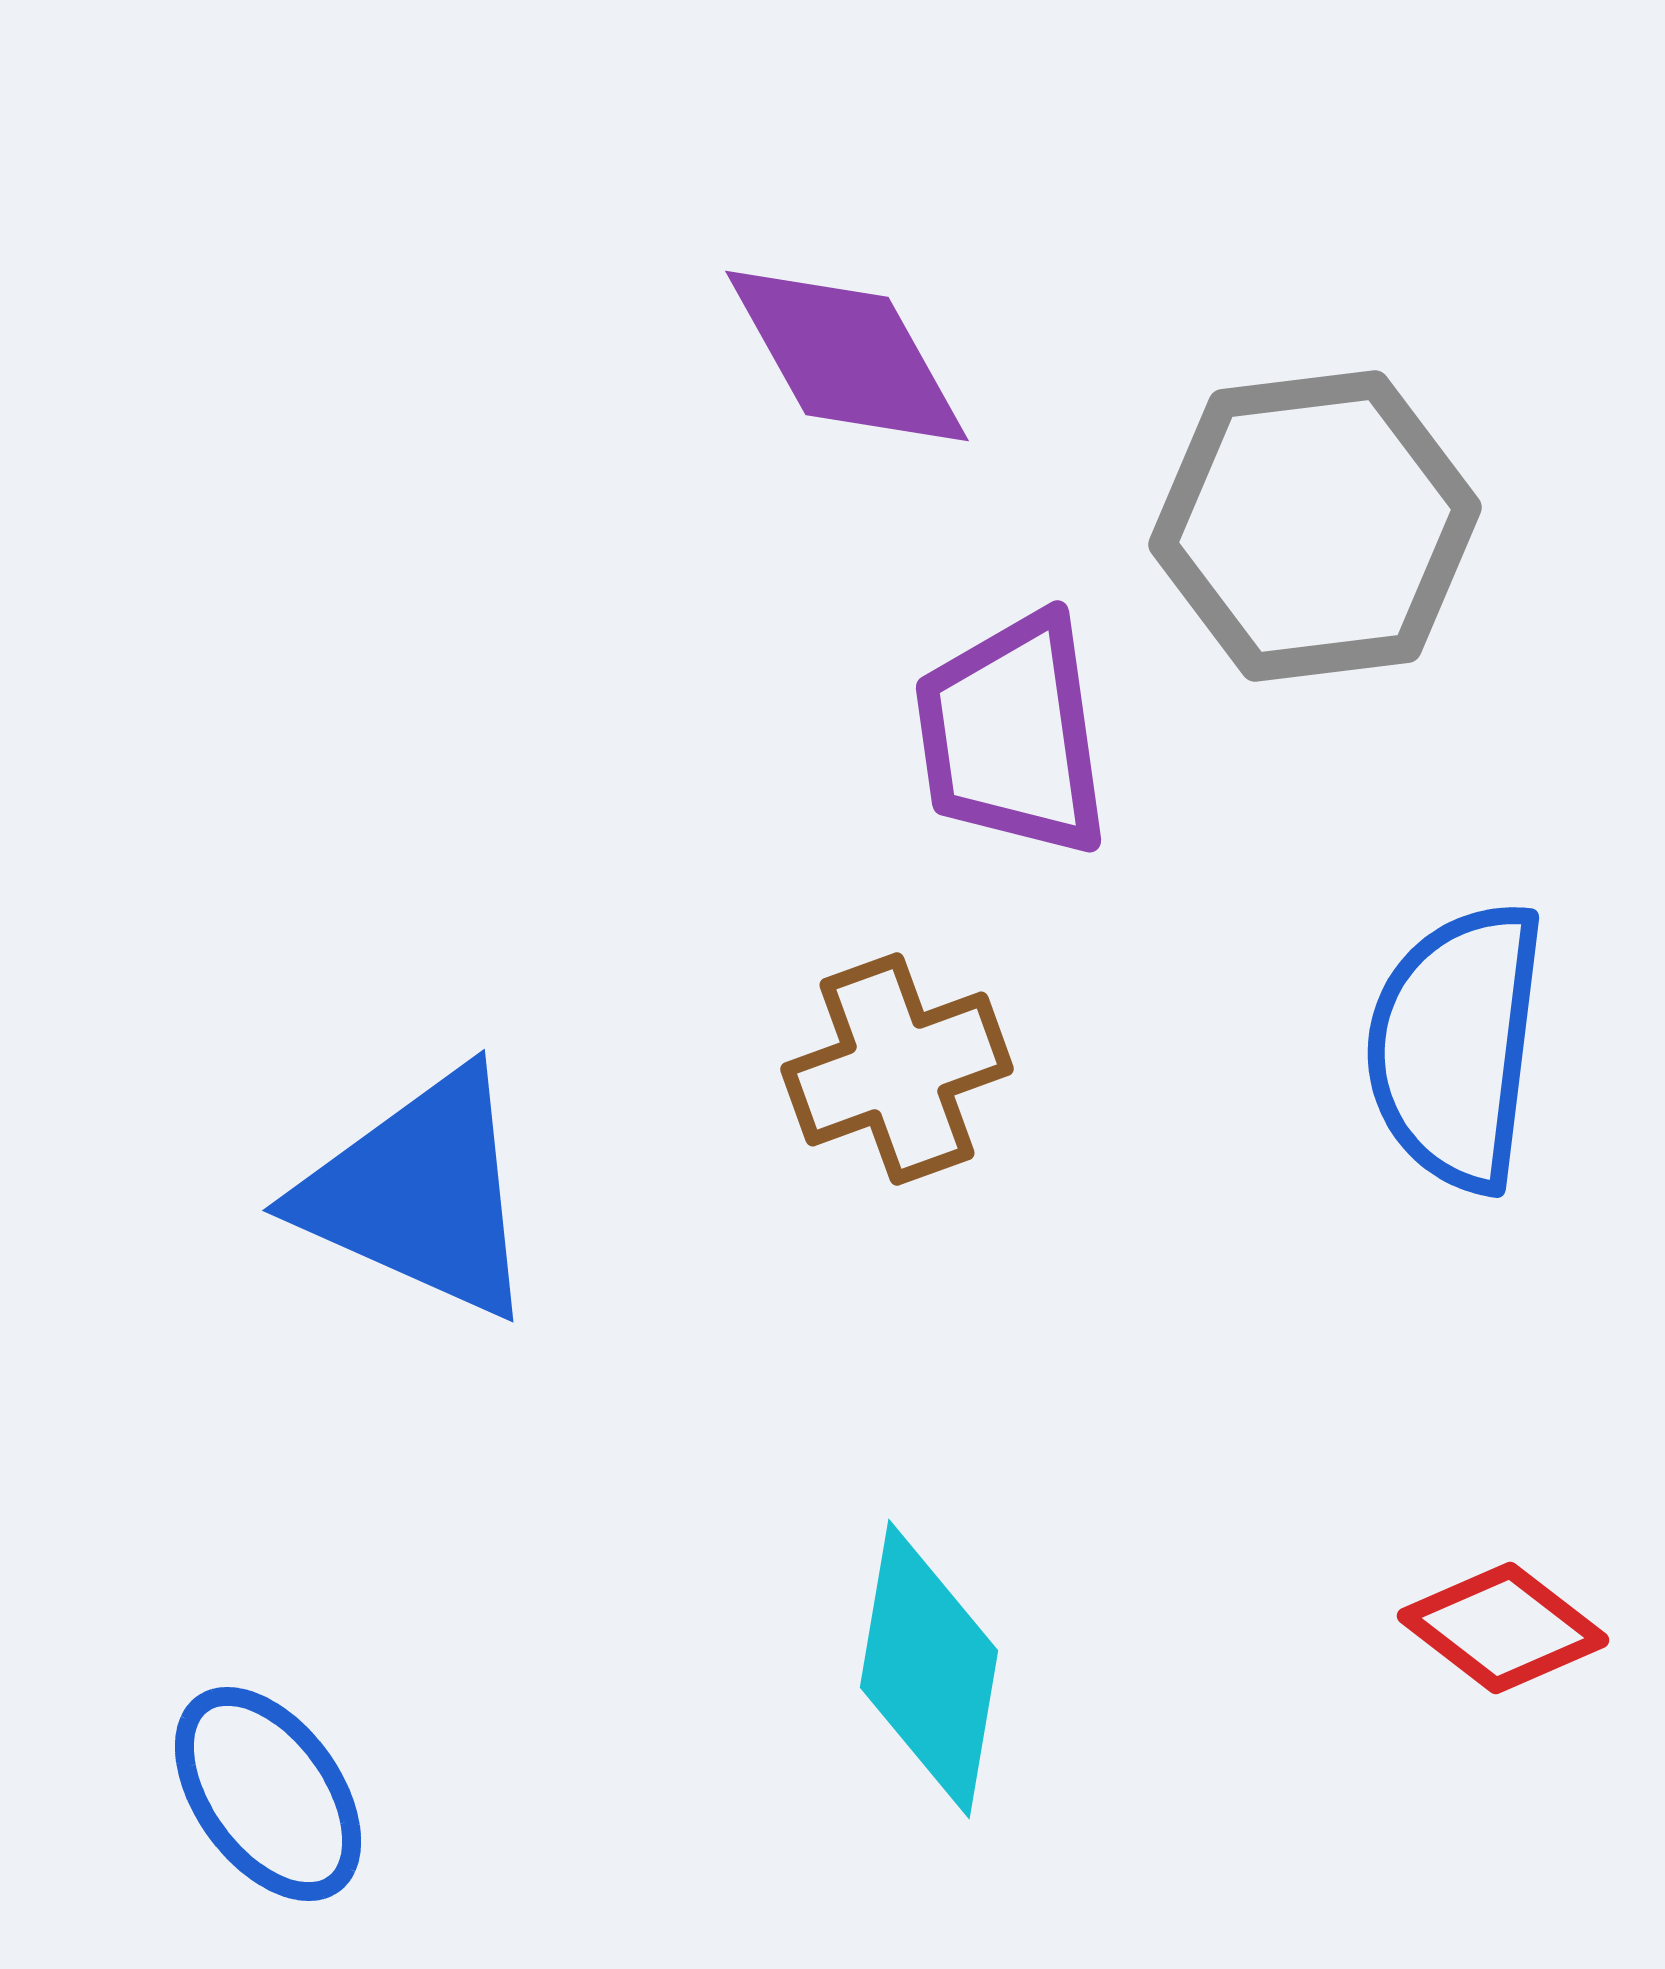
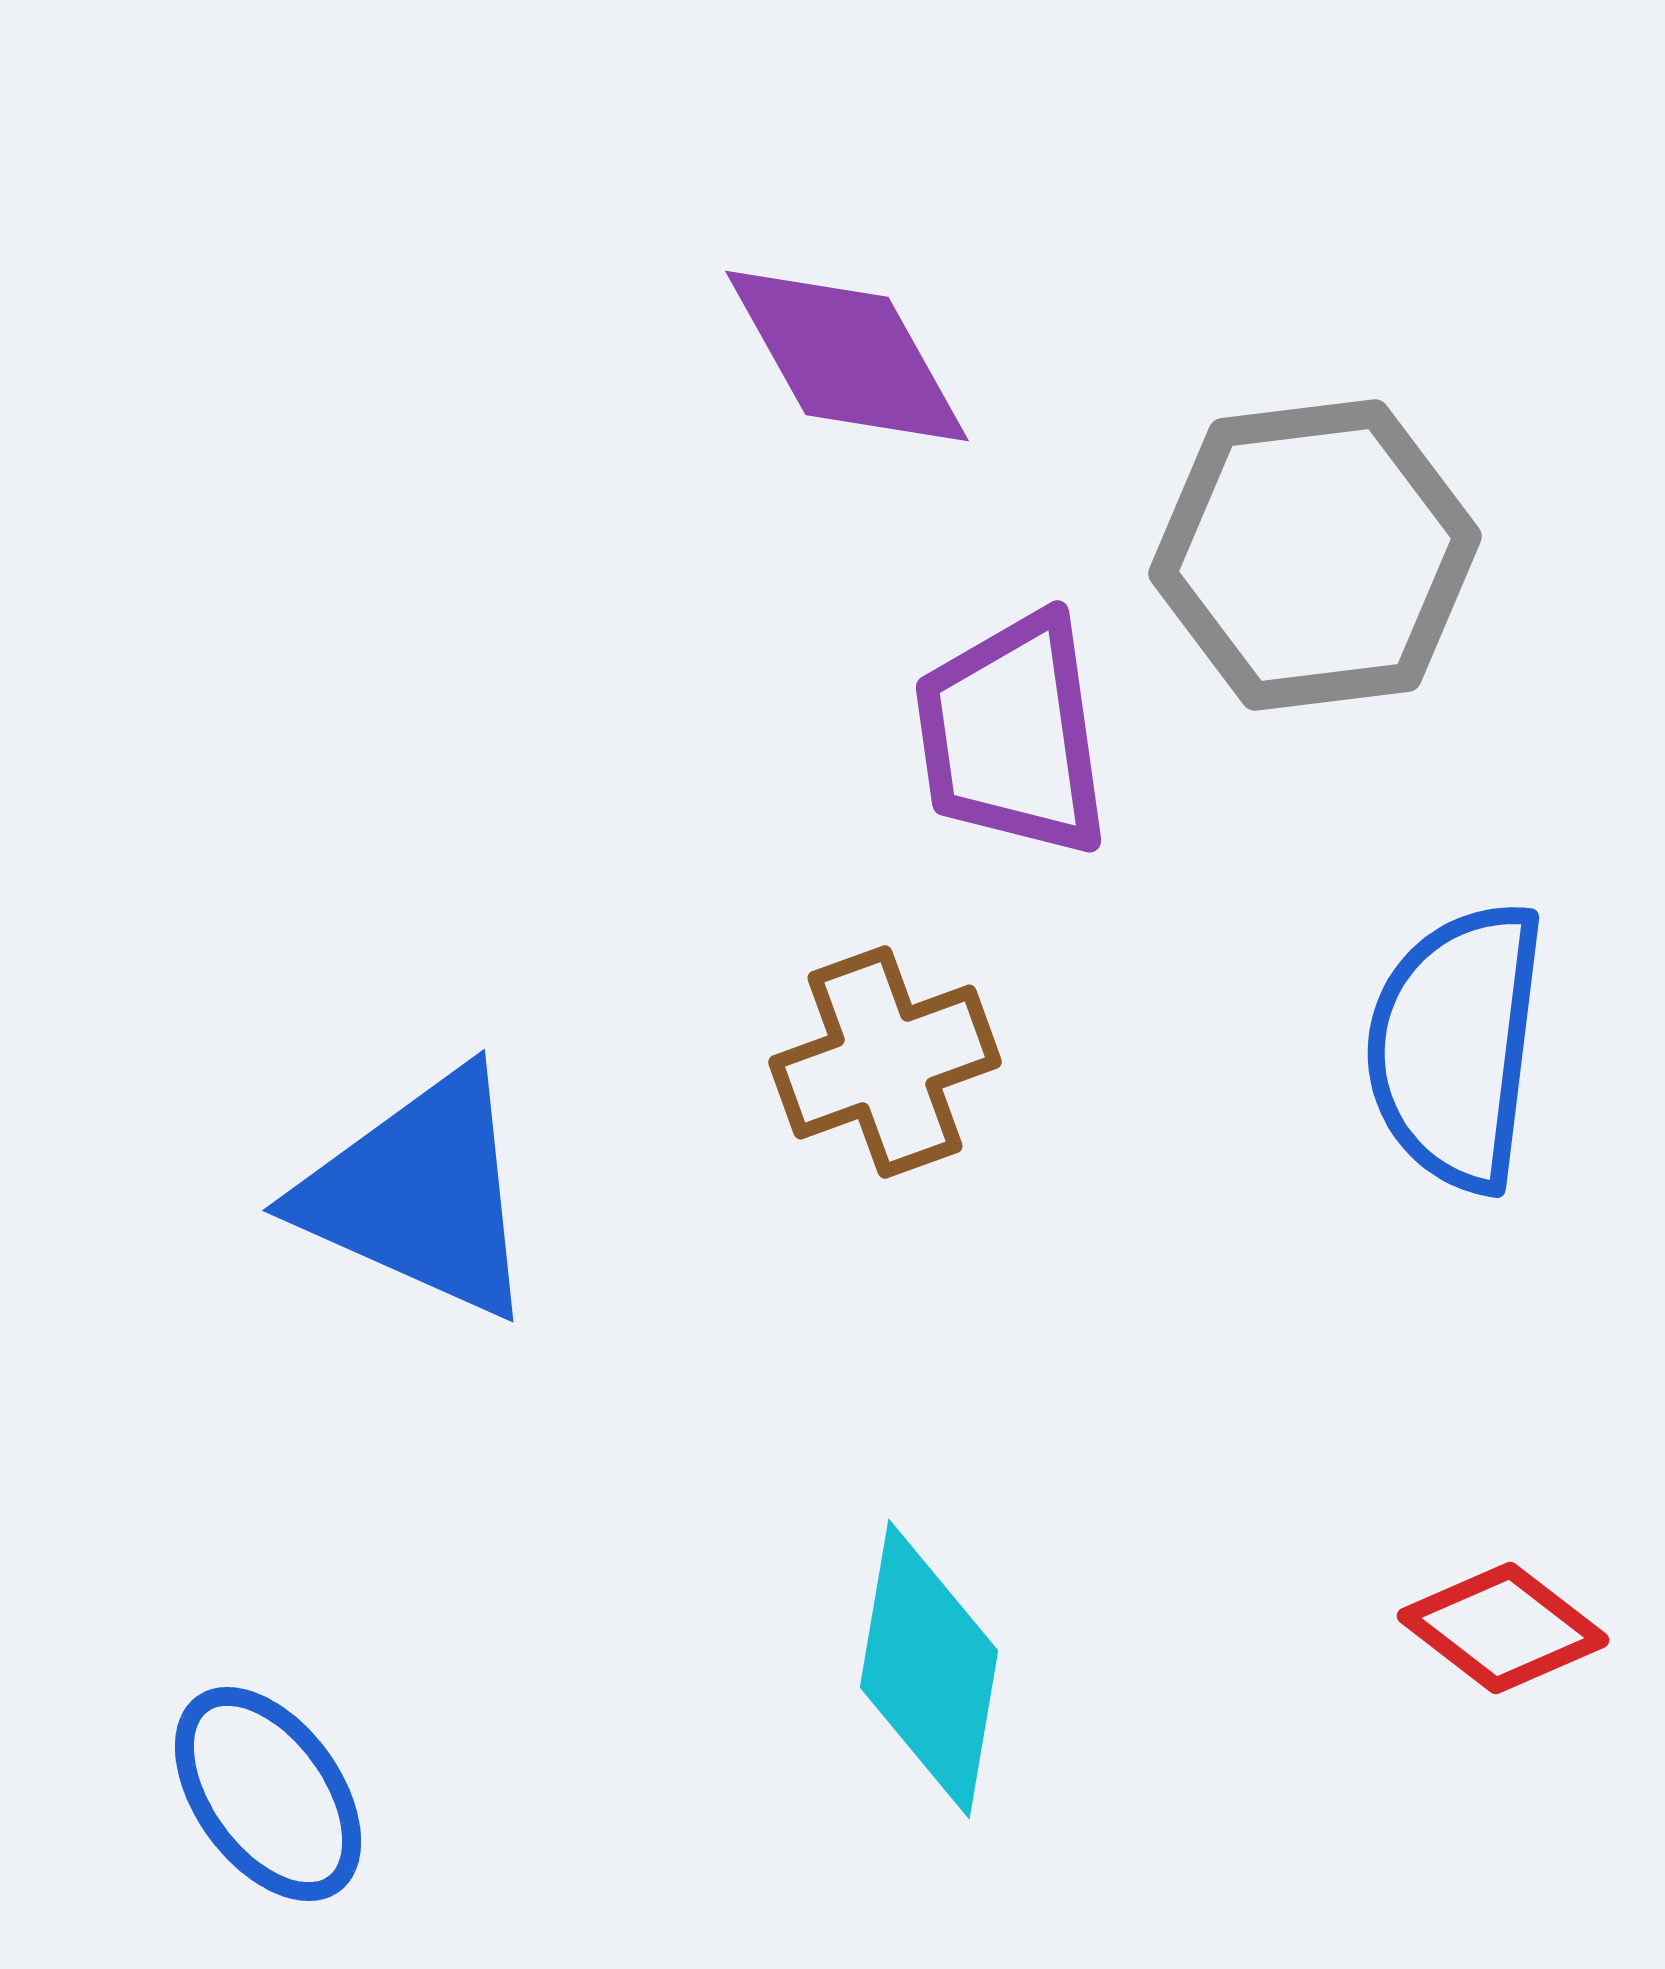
gray hexagon: moved 29 px down
brown cross: moved 12 px left, 7 px up
